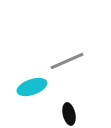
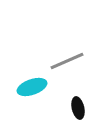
black ellipse: moved 9 px right, 6 px up
